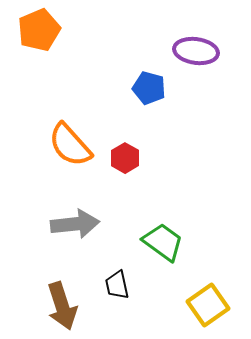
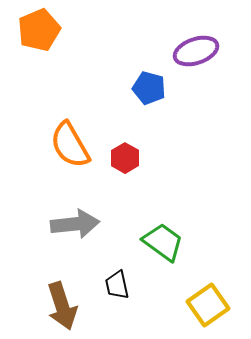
purple ellipse: rotated 27 degrees counterclockwise
orange semicircle: rotated 12 degrees clockwise
